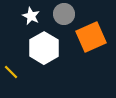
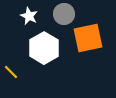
white star: moved 2 px left
orange square: moved 3 px left, 1 px down; rotated 12 degrees clockwise
